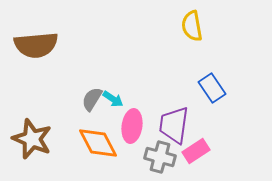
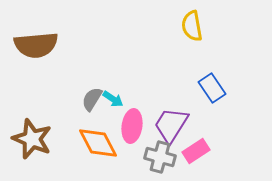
purple trapezoid: moved 3 px left; rotated 24 degrees clockwise
